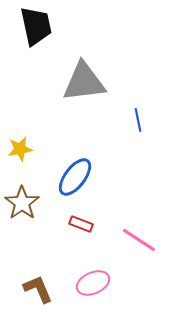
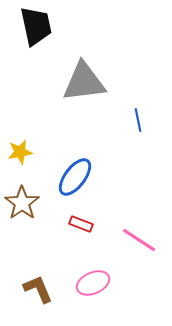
yellow star: moved 3 px down
